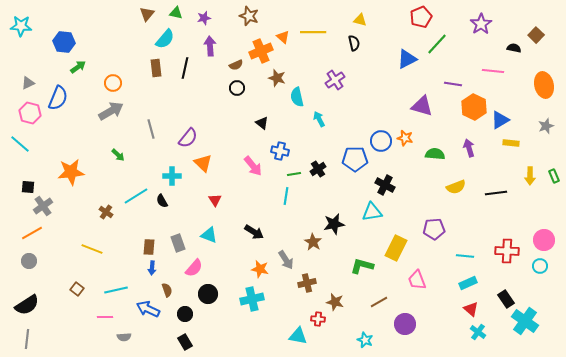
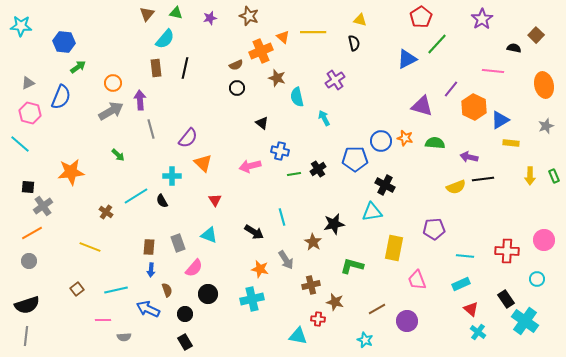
red pentagon at (421, 17): rotated 10 degrees counterclockwise
purple star at (204, 18): moved 6 px right
purple star at (481, 24): moved 1 px right, 5 px up
purple arrow at (210, 46): moved 70 px left, 54 px down
purple line at (453, 84): moved 2 px left, 5 px down; rotated 60 degrees counterclockwise
blue semicircle at (58, 98): moved 3 px right, 1 px up
cyan arrow at (319, 119): moved 5 px right, 1 px up
purple arrow at (469, 148): moved 9 px down; rotated 60 degrees counterclockwise
green semicircle at (435, 154): moved 11 px up
pink arrow at (253, 166): moved 3 px left; rotated 115 degrees clockwise
black line at (496, 193): moved 13 px left, 14 px up
cyan line at (286, 196): moved 4 px left, 21 px down; rotated 24 degrees counterclockwise
yellow rectangle at (396, 248): moved 2 px left; rotated 15 degrees counterclockwise
yellow line at (92, 249): moved 2 px left, 2 px up
green L-shape at (362, 266): moved 10 px left
cyan circle at (540, 266): moved 3 px left, 13 px down
blue arrow at (152, 268): moved 1 px left, 2 px down
brown cross at (307, 283): moved 4 px right, 2 px down
cyan rectangle at (468, 283): moved 7 px left, 1 px down
brown square at (77, 289): rotated 16 degrees clockwise
brown line at (379, 302): moved 2 px left, 7 px down
black semicircle at (27, 305): rotated 15 degrees clockwise
pink line at (105, 317): moved 2 px left, 3 px down
purple circle at (405, 324): moved 2 px right, 3 px up
gray line at (27, 339): moved 1 px left, 3 px up
